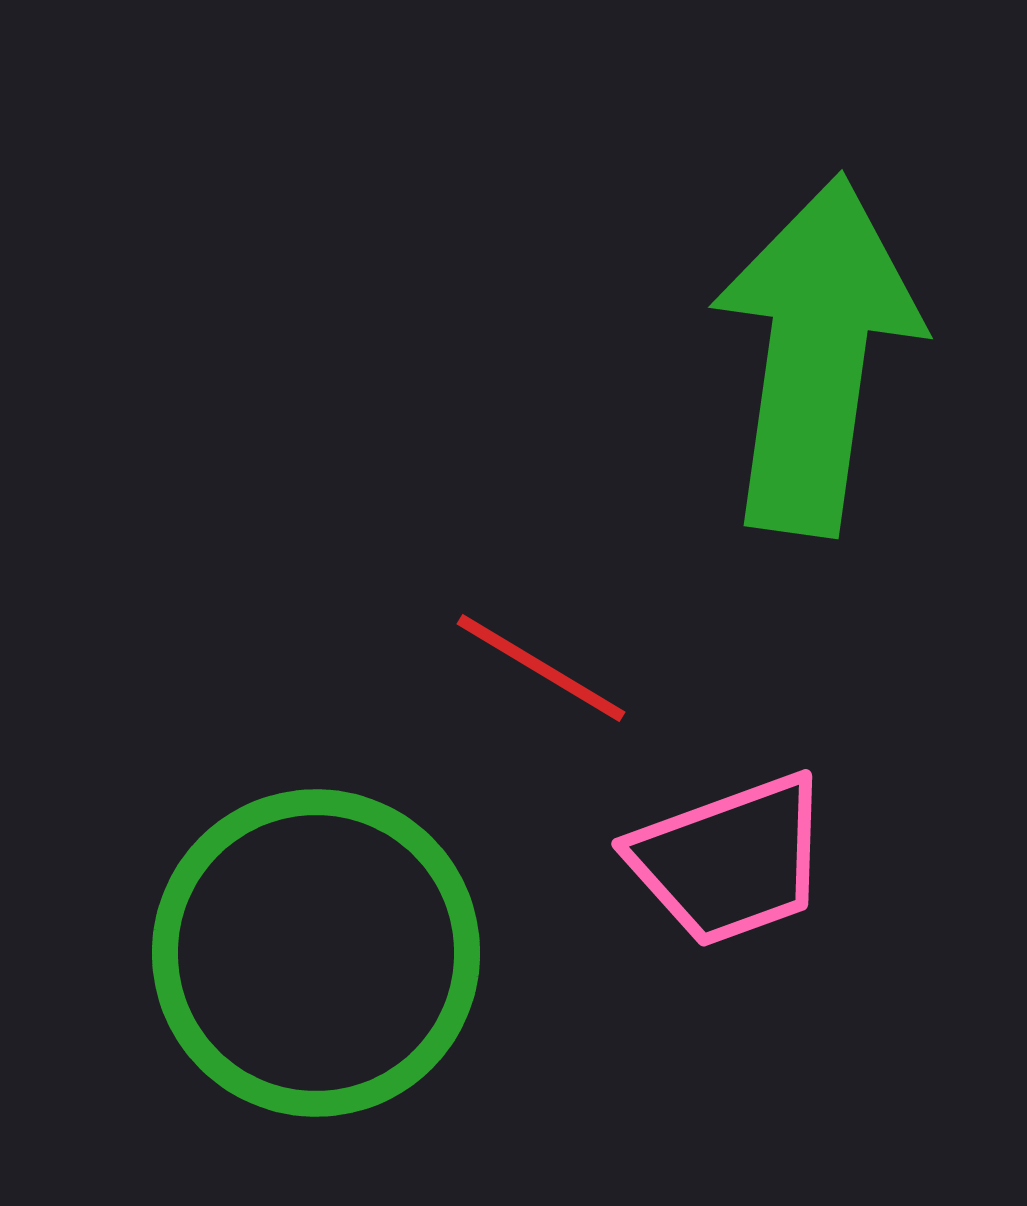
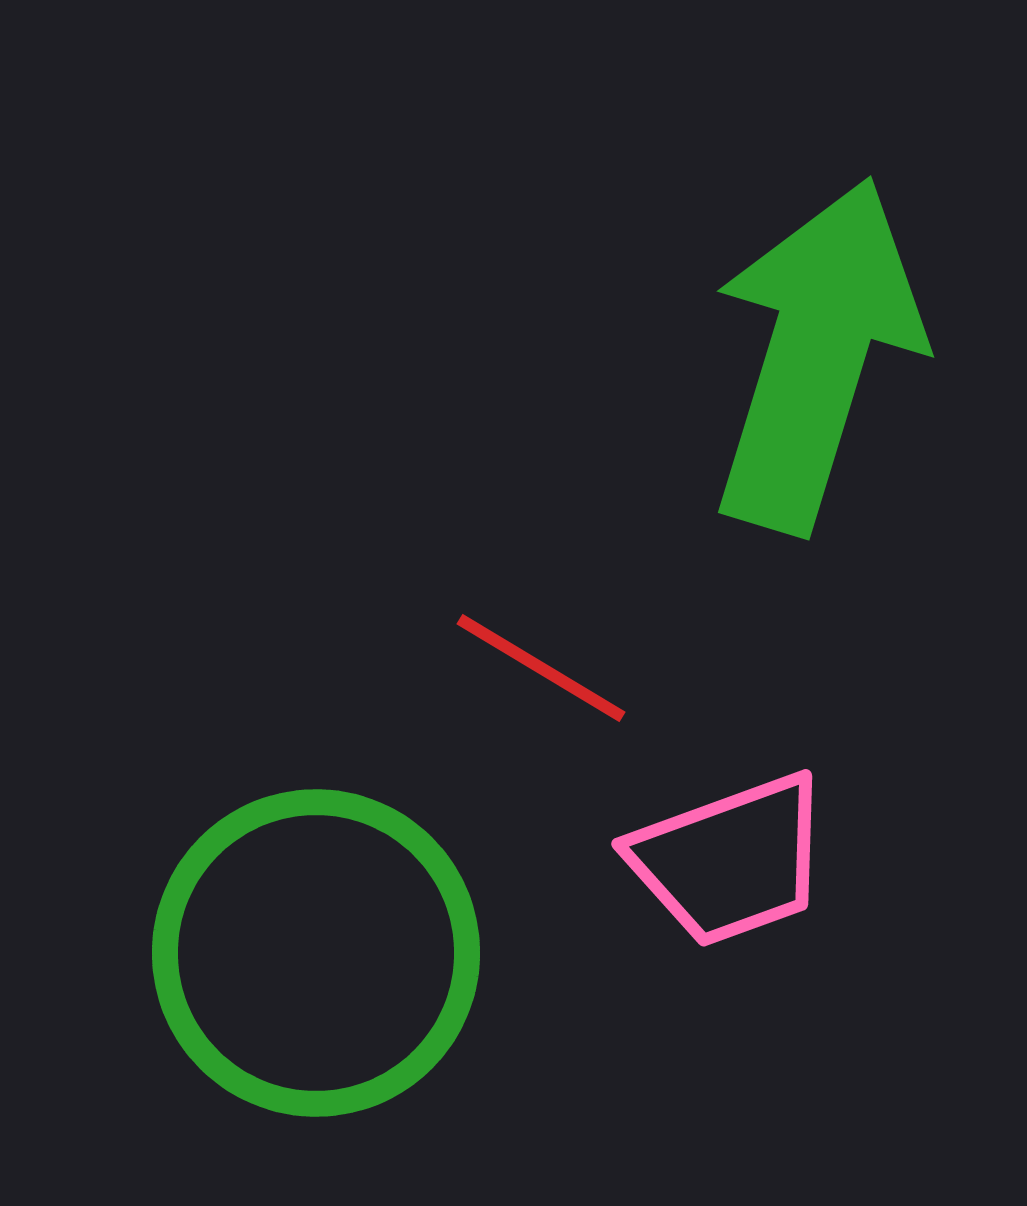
green arrow: rotated 9 degrees clockwise
